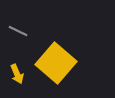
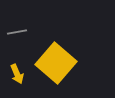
gray line: moved 1 px left, 1 px down; rotated 36 degrees counterclockwise
